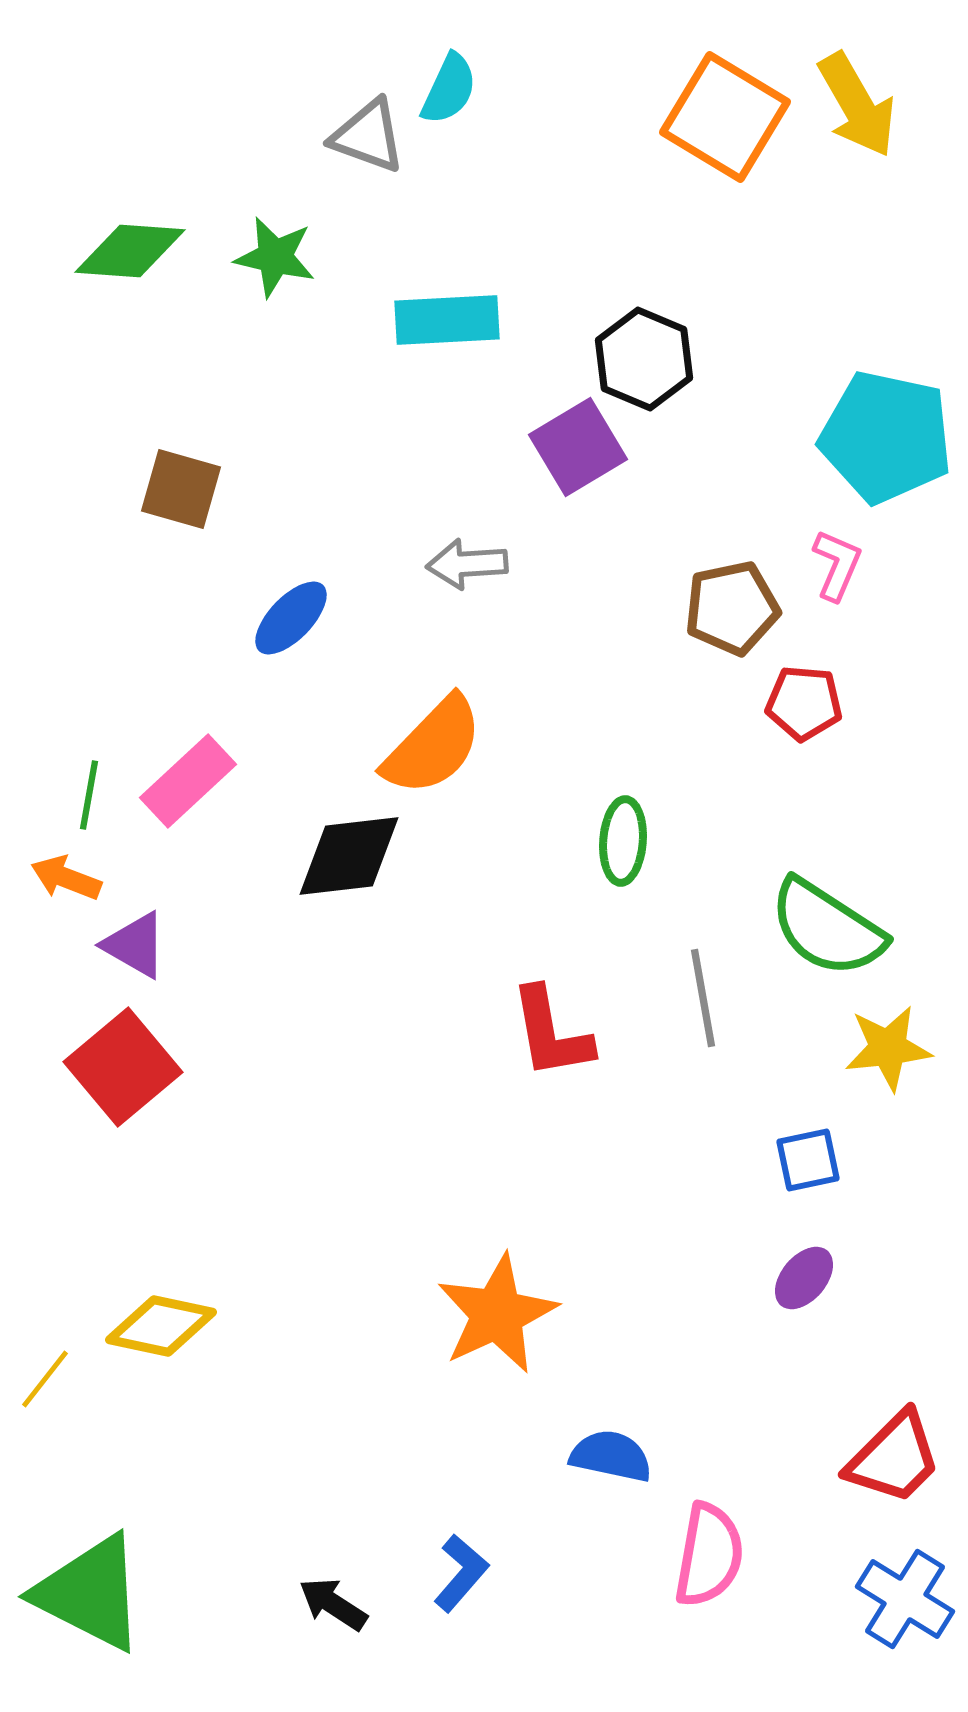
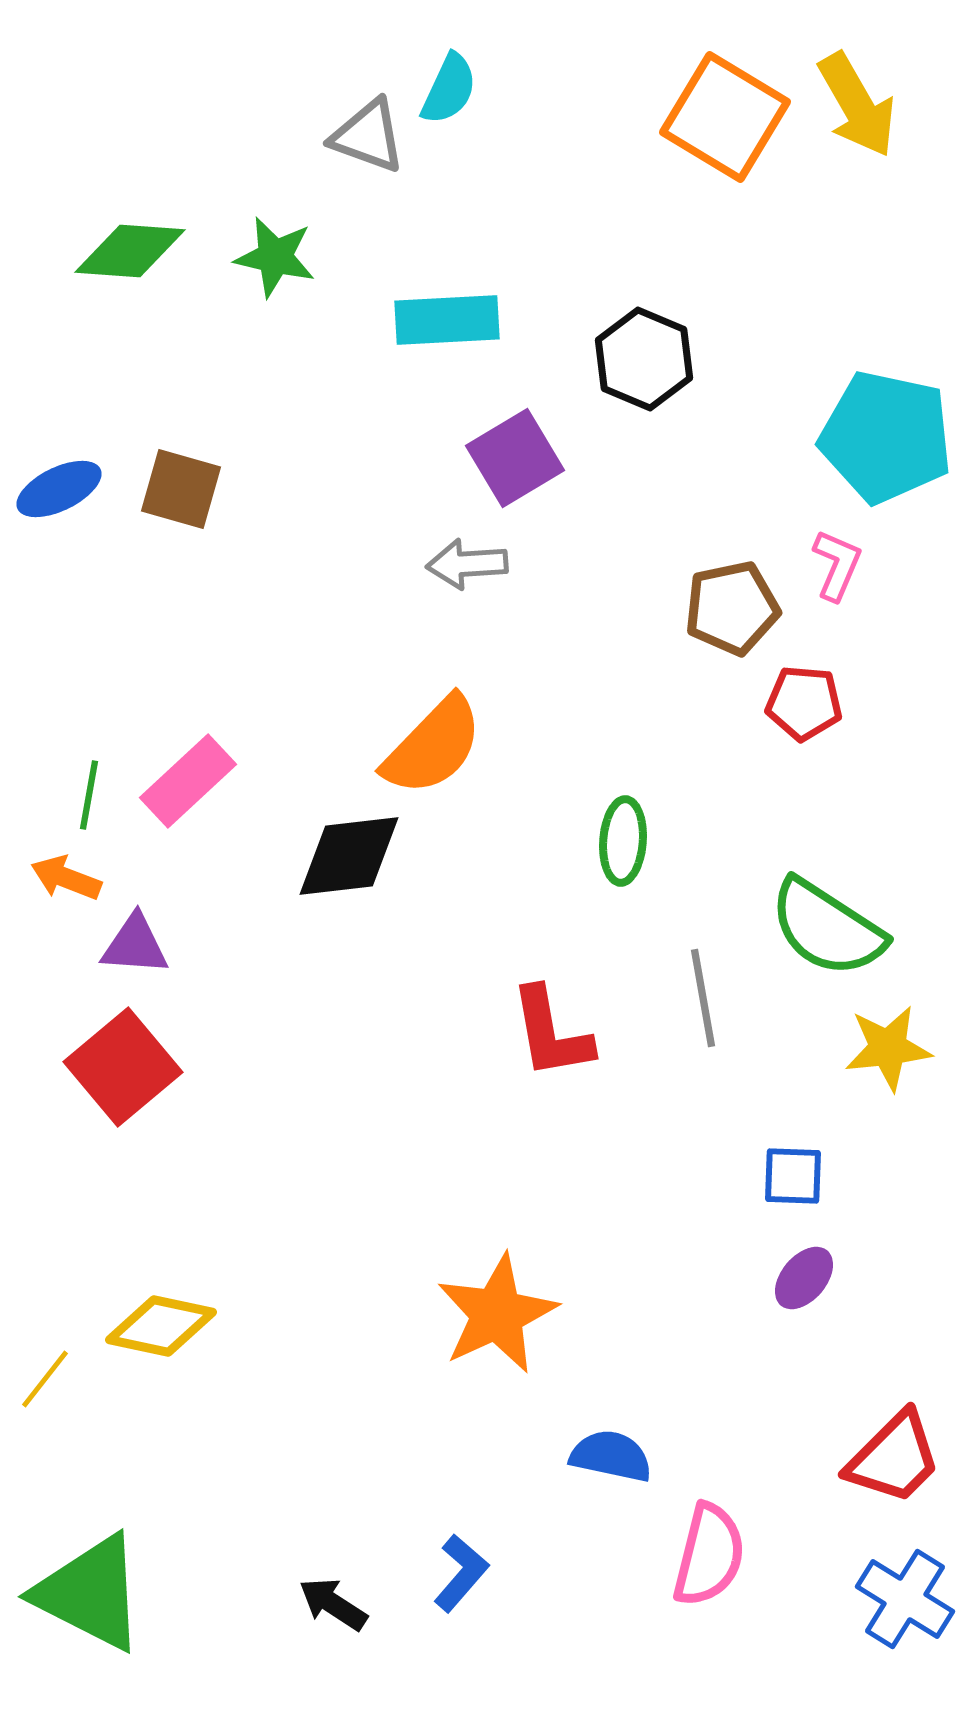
purple square: moved 63 px left, 11 px down
blue ellipse: moved 232 px left, 129 px up; rotated 20 degrees clockwise
purple triangle: rotated 26 degrees counterclockwise
blue square: moved 15 px left, 16 px down; rotated 14 degrees clockwise
pink semicircle: rotated 4 degrees clockwise
